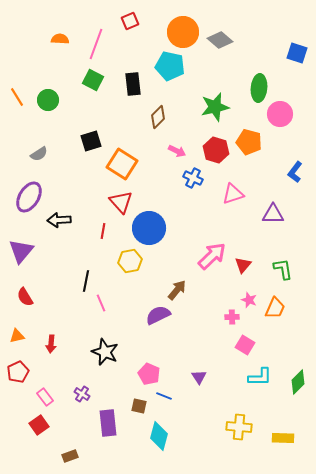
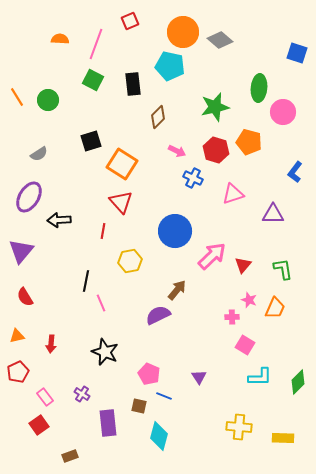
pink circle at (280, 114): moved 3 px right, 2 px up
blue circle at (149, 228): moved 26 px right, 3 px down
